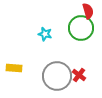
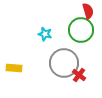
green circle: moved 2 px down
gray circle: moved 7 px right, 13 px up
